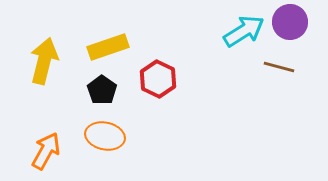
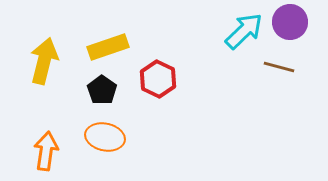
cyan arrow: rotated 12 degrees counterclockwise
orange ellipse: moved 1 px down
orange arrow: rotated 21 degrees counterclockwise
